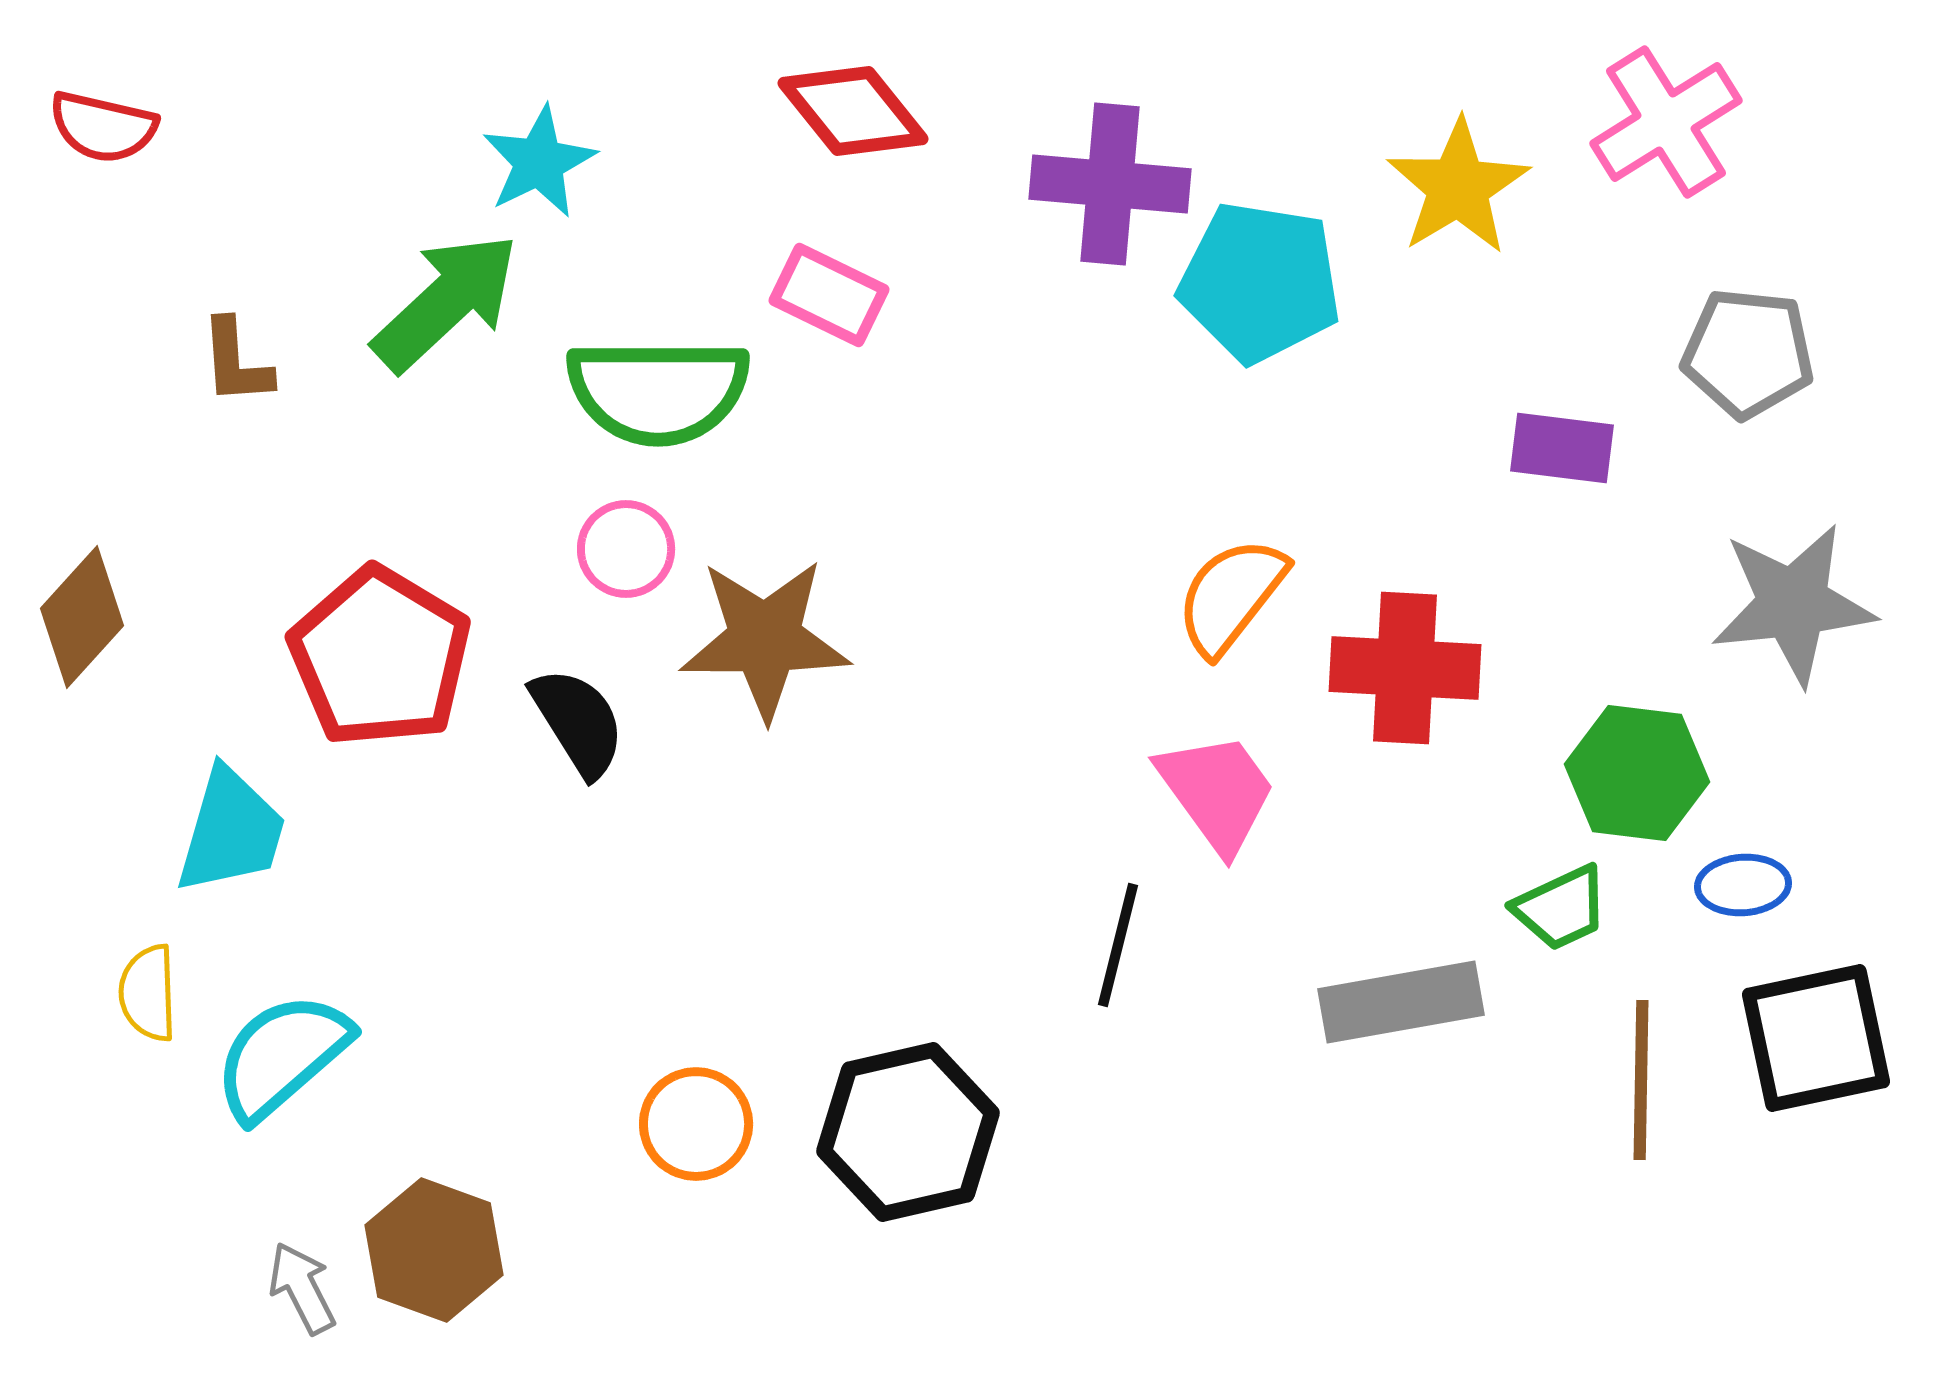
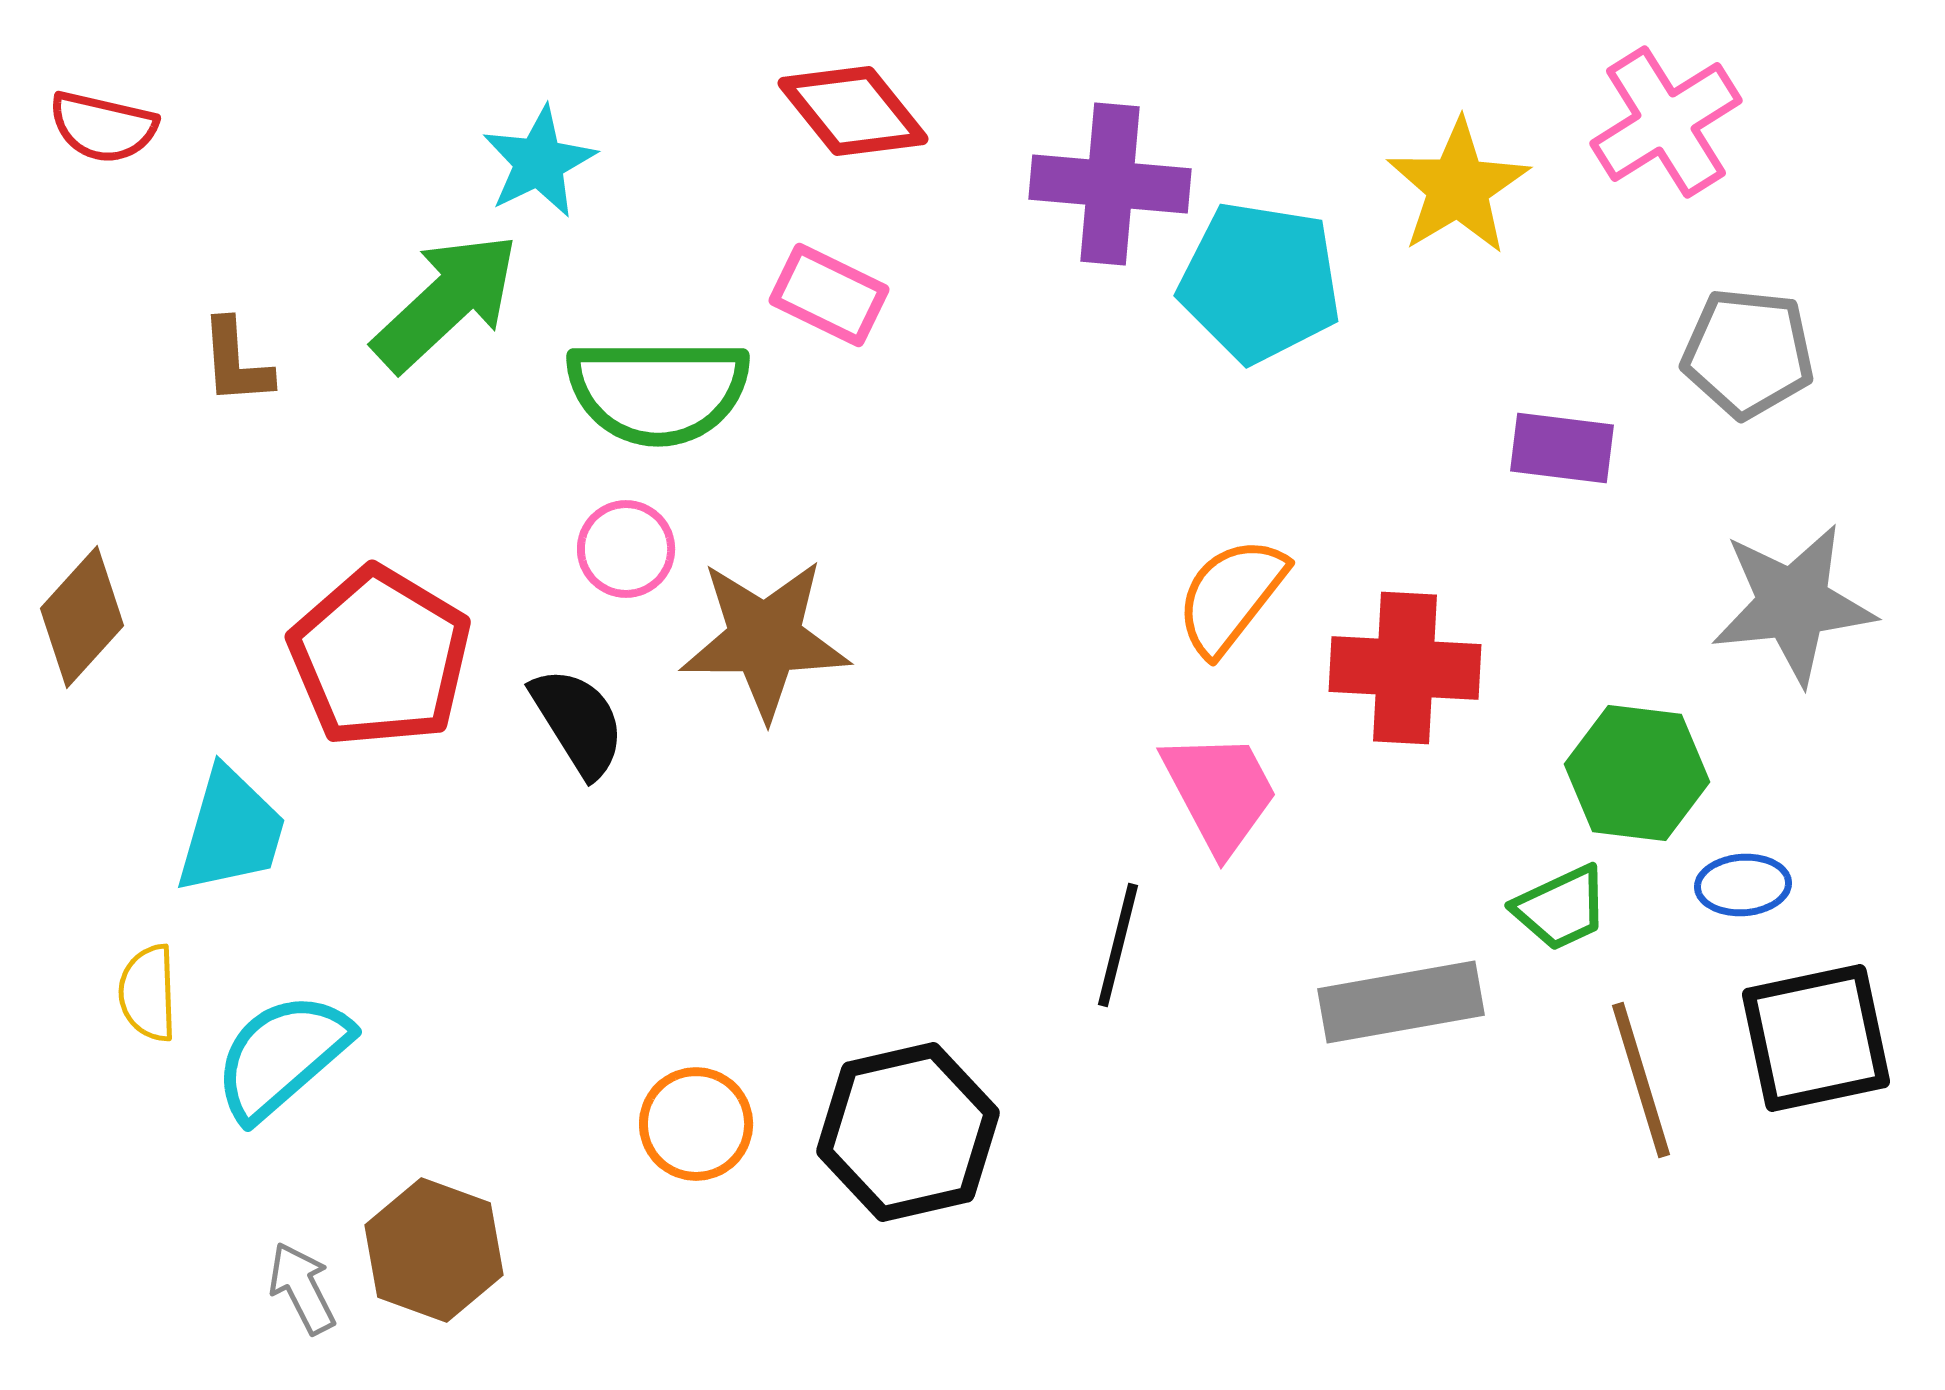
pink trapezoid: moved 3 px right; rotated 8 degrees clockwise
brown line: rotated 18 degrees counterclockwise
